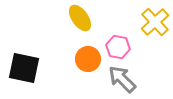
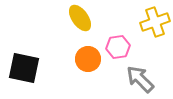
yellow cross: rotated 24 degrees clockwise
pink hexagon: rotated 20 degrees counterclockwise
gray arrow: moved 18 px right
